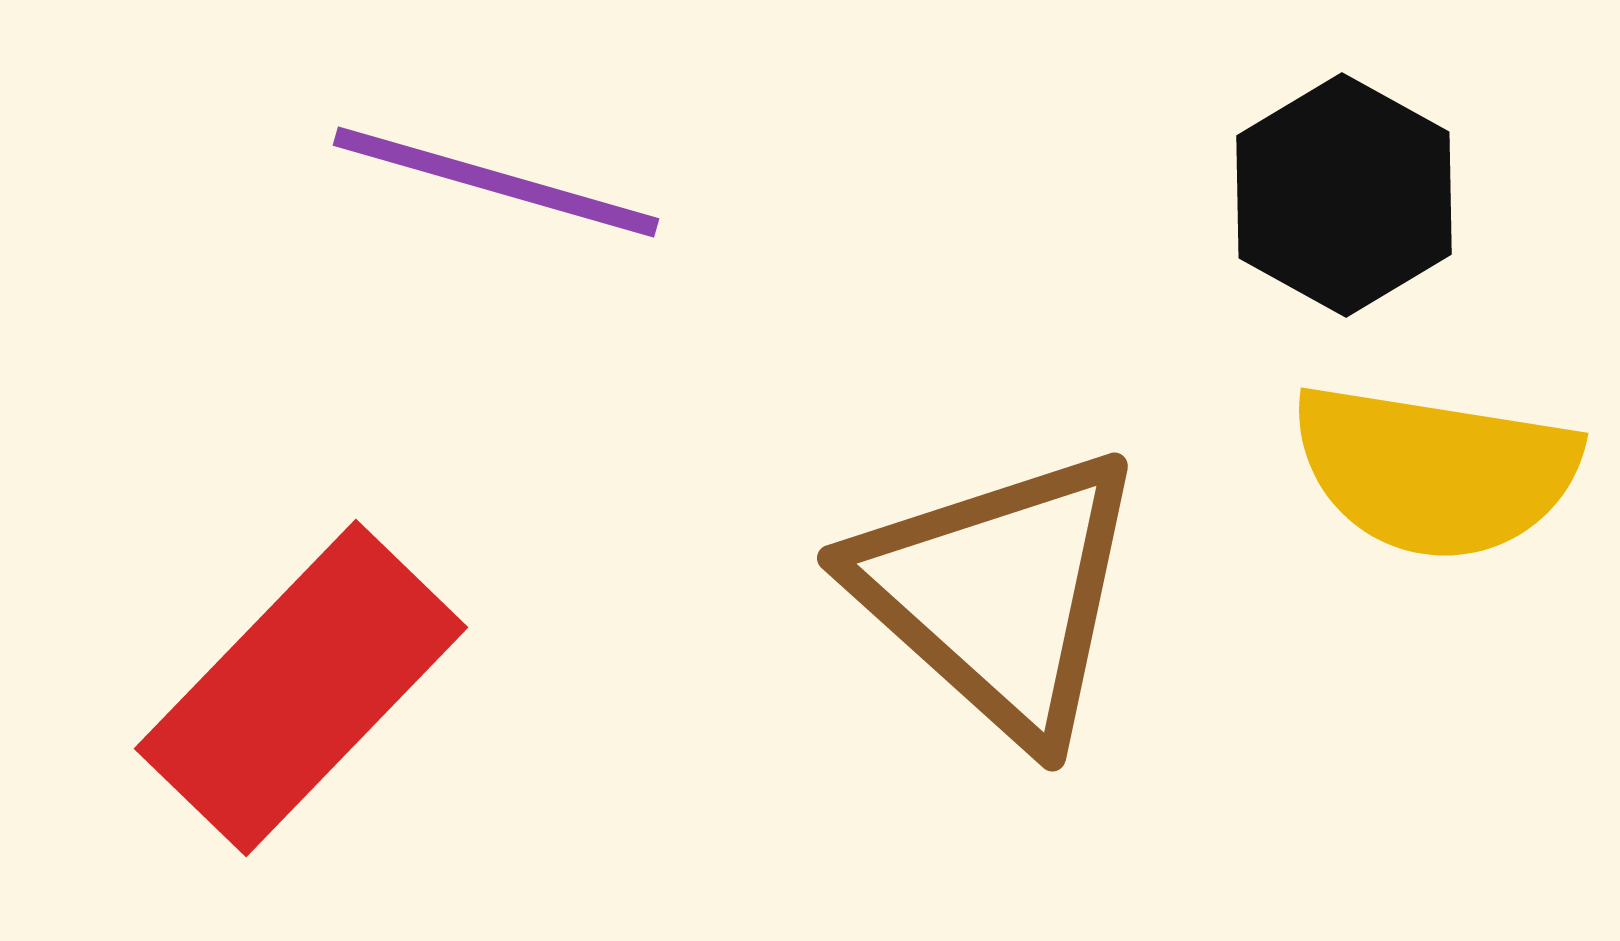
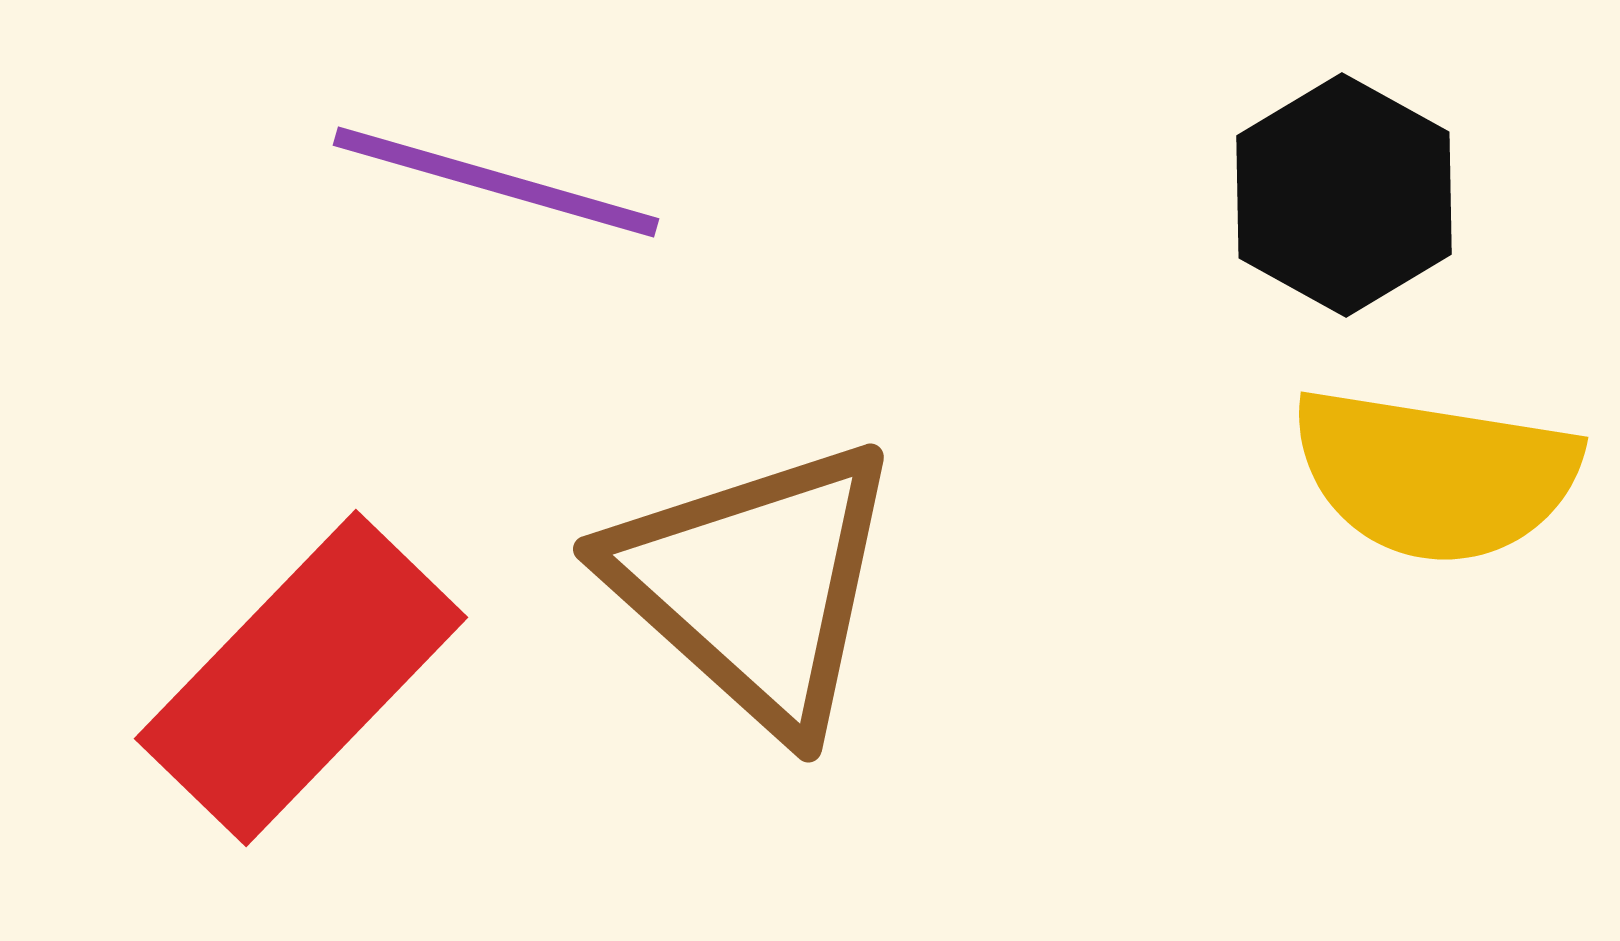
yellow semicircle: moved 4 px down
brown triangle: moved 244 px left, 9 px up
red rectangle: moved 10 px up
